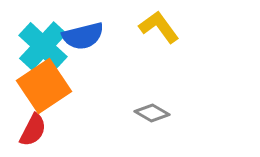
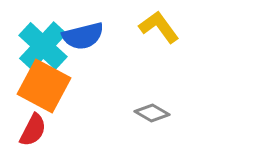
orange square: rotated 28 degrees counterclockwise
